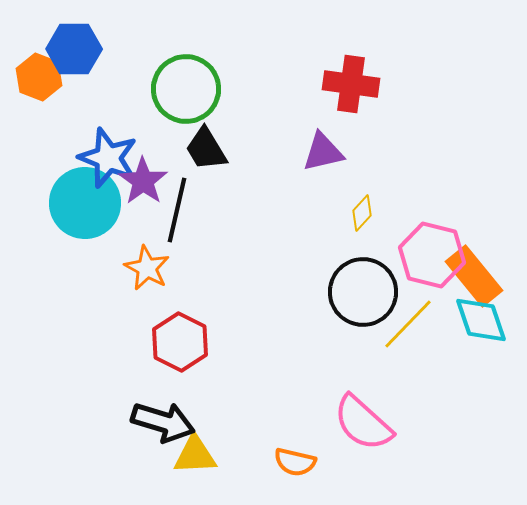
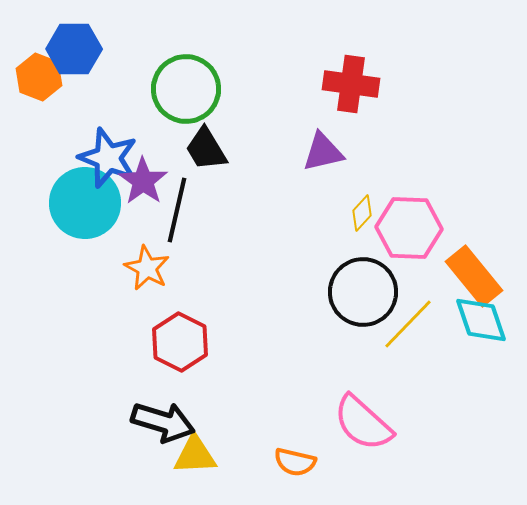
pink hexagon: moved 23 px left, 27 px up; rotated 12 degrees counterclockwise
